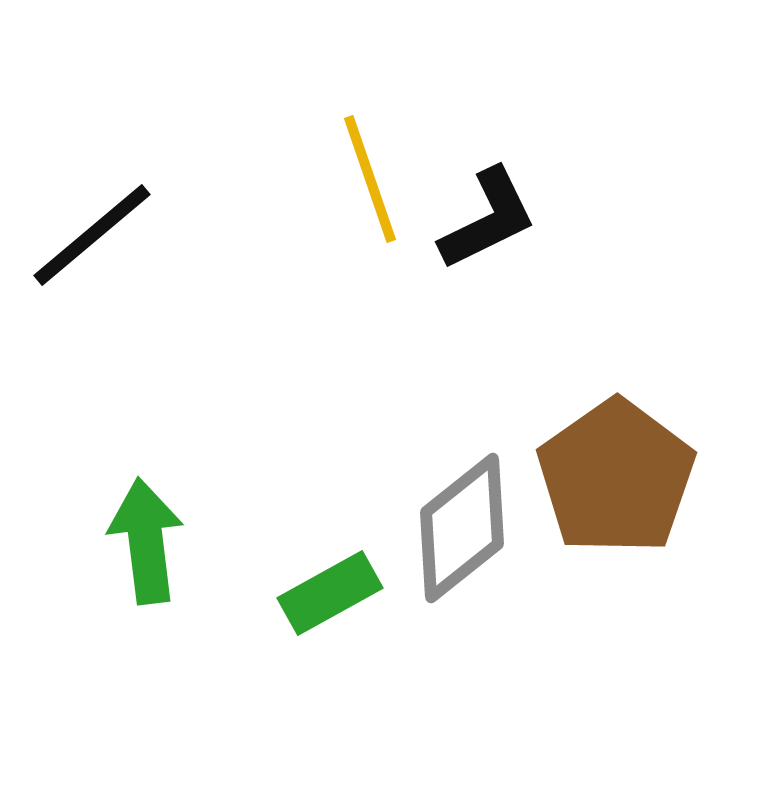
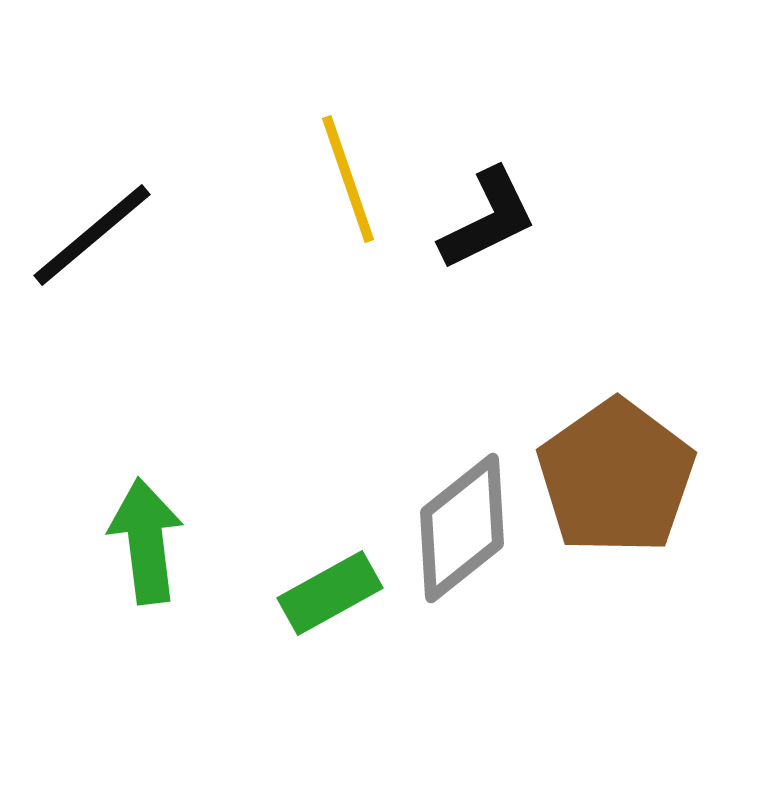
yellow line: moved 22 px left
